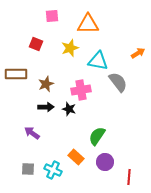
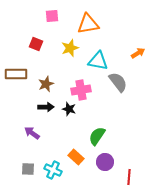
orange triangle: rotated 10 degrees counterclockwise
